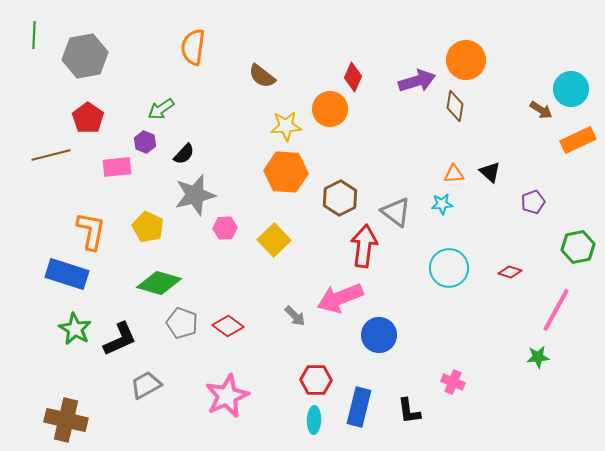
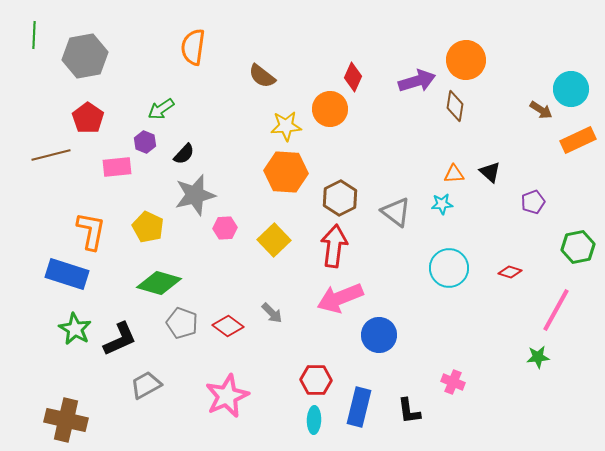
red arrow at (364, 246): moved 30 px left
gray arrow at (295, 316): moved 23 px left, 3 px up
